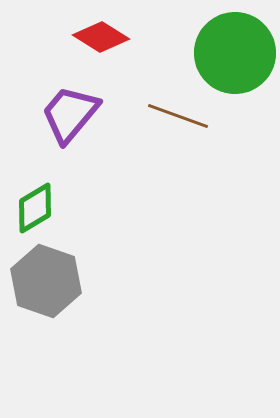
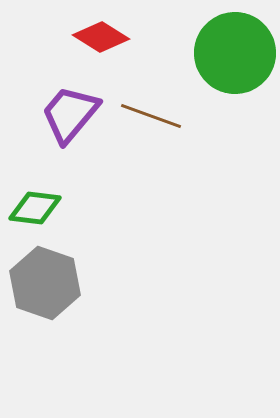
brown line: moved 27 px left
green diamond: rotated 38 degrees clockwise
gray hexagon: moved 1 px left, 2 px down
